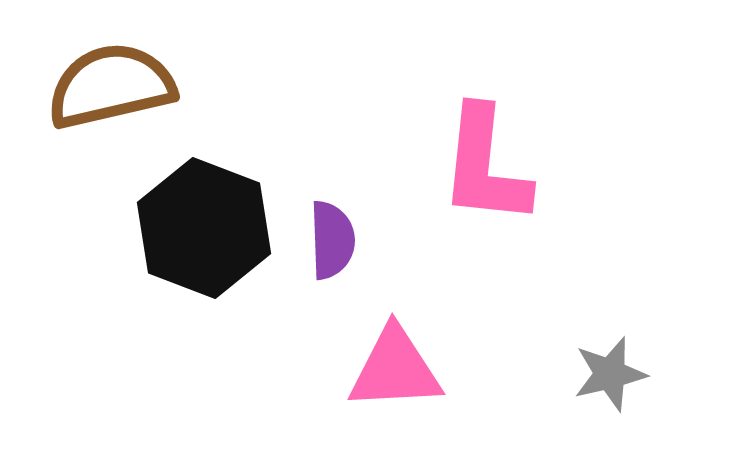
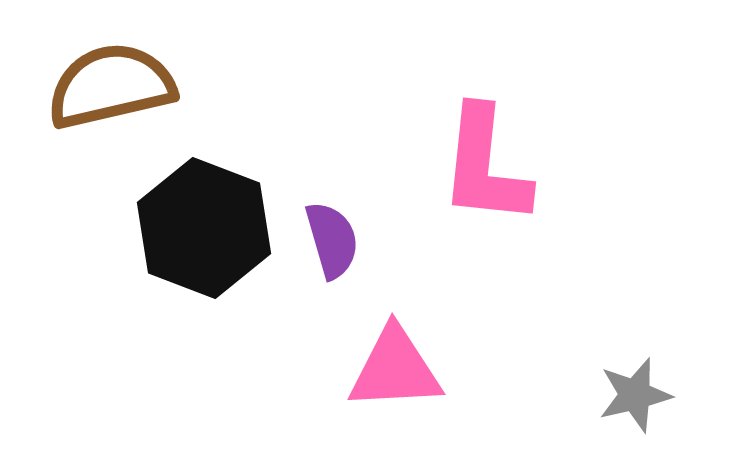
purple semicircle: rotated 14 degrees counterclockwise
gray star: moved 25 px right, 21 px down
